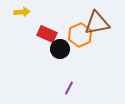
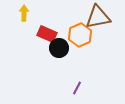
yellow arrow: moved 2 px right, 1 px down; rotated 84 degrees counterclockwise
brown triangle: moved 1 px right, 6 px up
black circle: moved 1 px left, 1 px up
purple line: moved 8 px right
